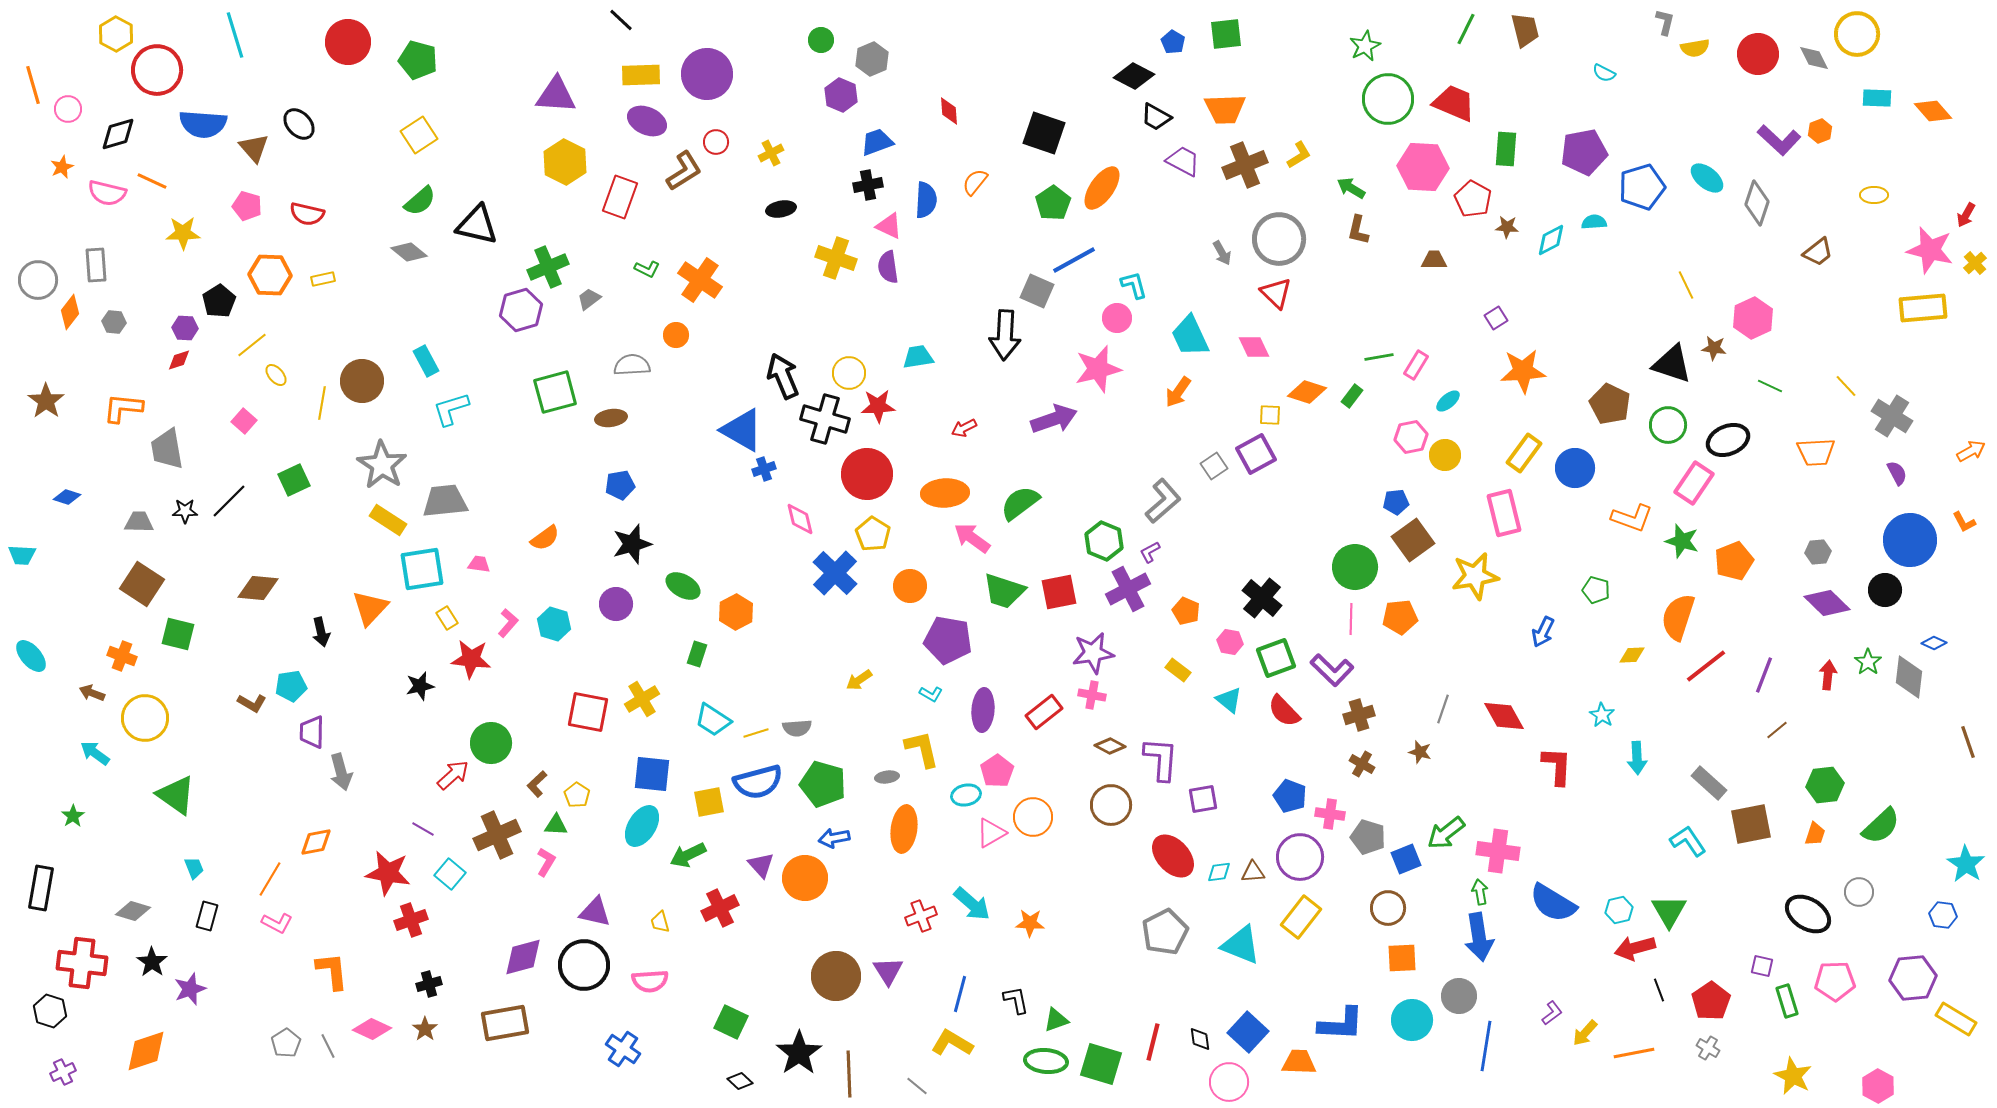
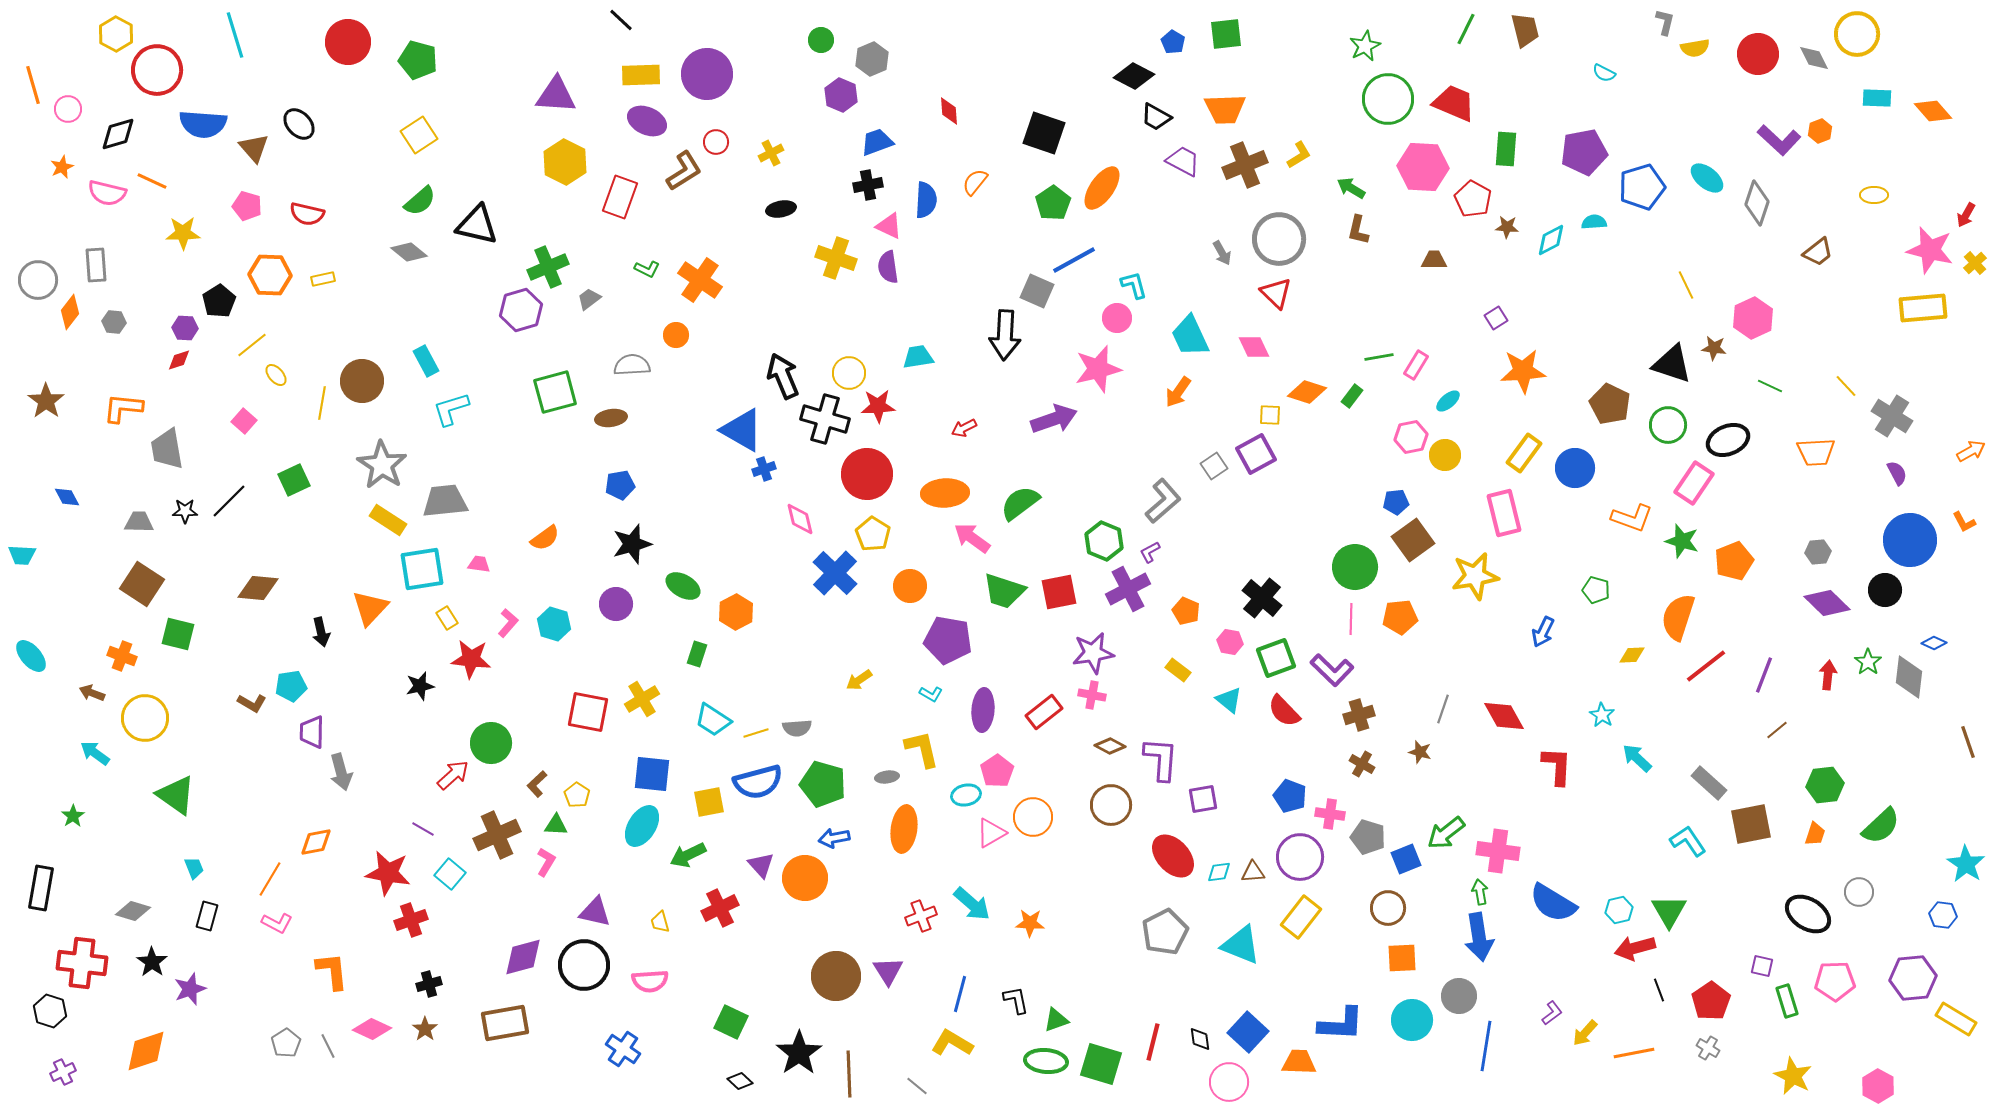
blue diamond at (67, 497): rotated 44 degrees clockwise
cyan arrow at (1637, 758): rotated 136 degrees clockwise
